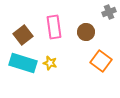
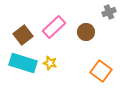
pink rectangle: rotated 55 degrees clockwise
orange square: moved 10 px down
